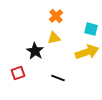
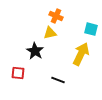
orange cross: rotated 24 degrees counterclockwise
yellow triangle: moved 4 px left, 5 px up
yellow arrow: moved 6 px left, 2 px down; rotated 45 degrees counterclockwise
red square: rotated 24 degrees clockwise
black line: moved 2 px down
